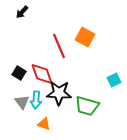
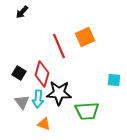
orange square: rotated 36 degrees clockwise
red diamond: rotated 35 degrees clockwise
cyan square: rotated 32 degrees clockwise
cyan arrow: moved 2 px right, 1 px up
green trapezoid: moved 5 px down; rotated 20 degrees counterclockwise
